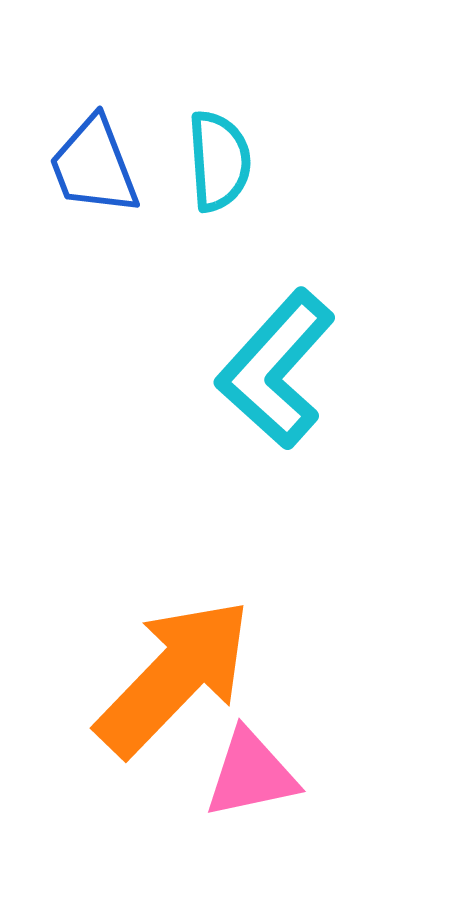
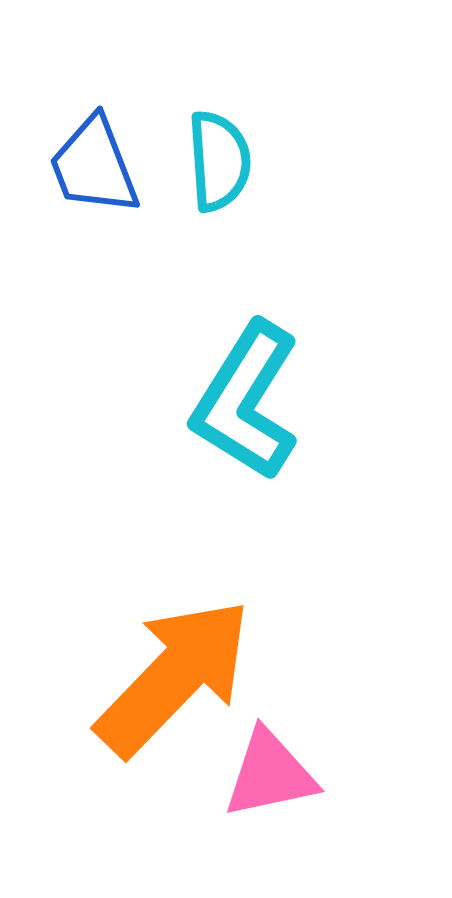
cyan L-shape: moved 30 px left, 32 px down; rotated 10 degrees counterclockwise
pink triangle: moved 19 px right
